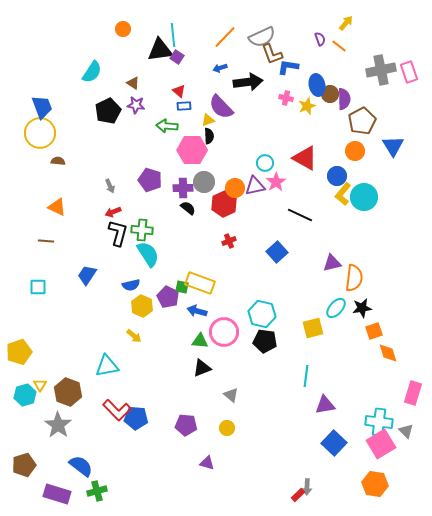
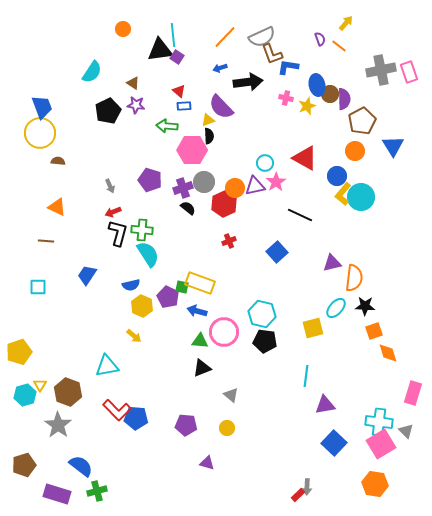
purple cross at (183, 188): rotated 18 degrees counterclockwise
cyan circle at (364, 197): moved 3 px left
black star at (362, 308): moved 3 px right, 2 px up; rotated 12 degrees clockwise
